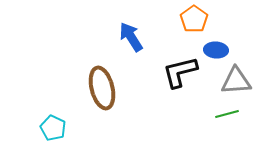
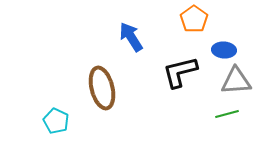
blue ellipse: moved 8 px right
cyan pentagon: moved 3 px right, 7 px up
